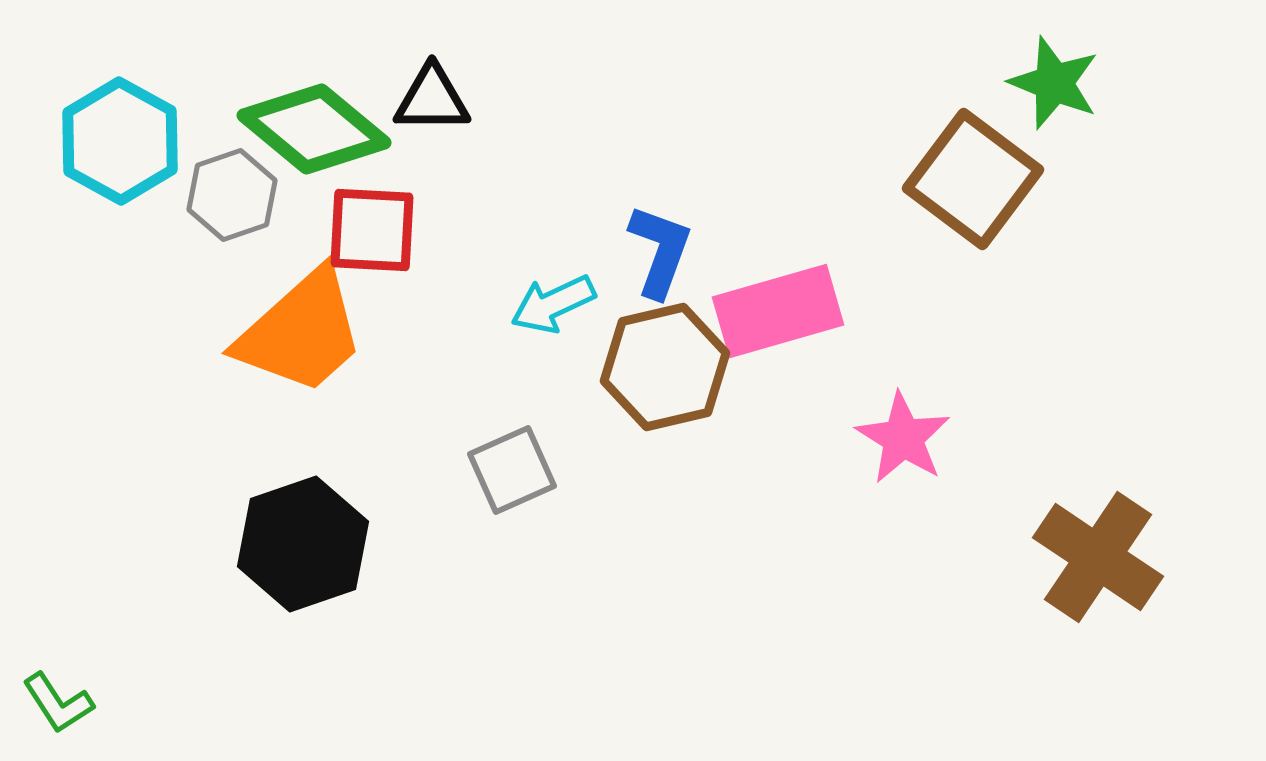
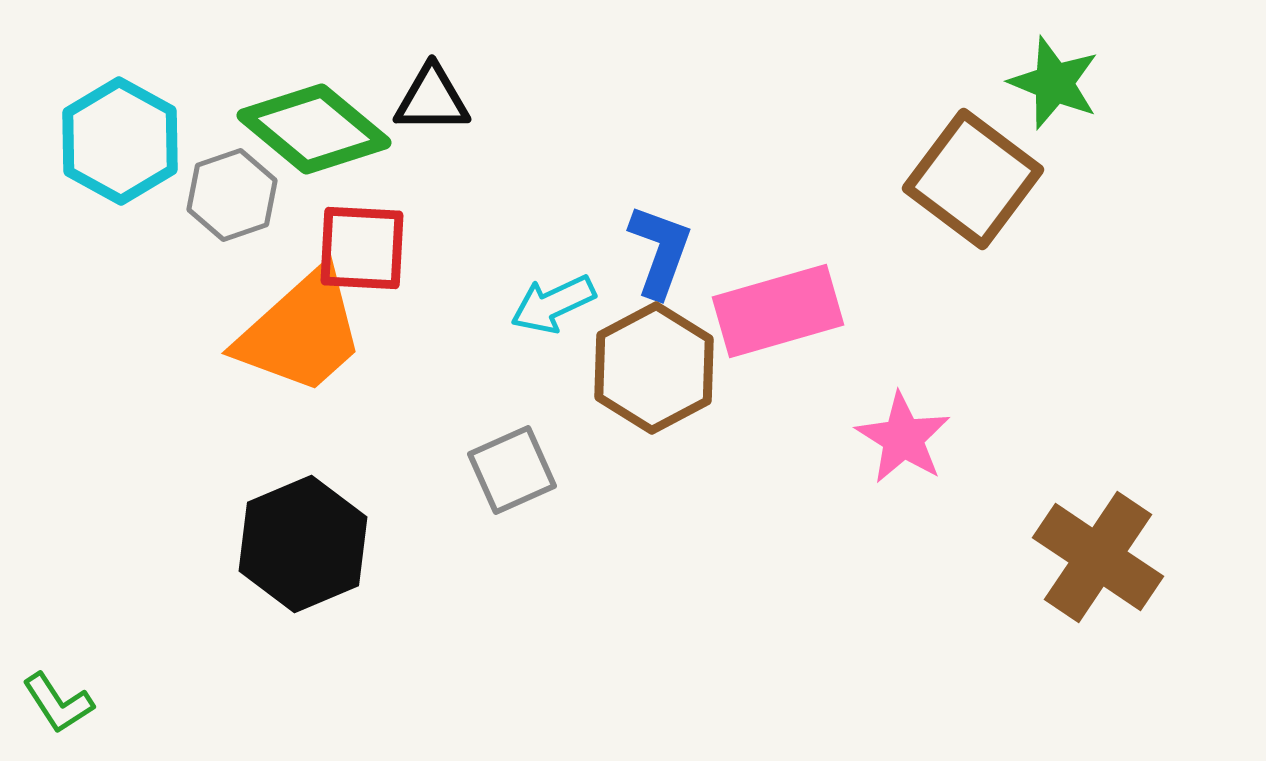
red square: moved 10 px left, 18 px down
brown hexagon: moved 11 px left, 1 px down; rotated 15 degrees counterclockwise
black hexagon: rotated 4 degrees counterclockwise
